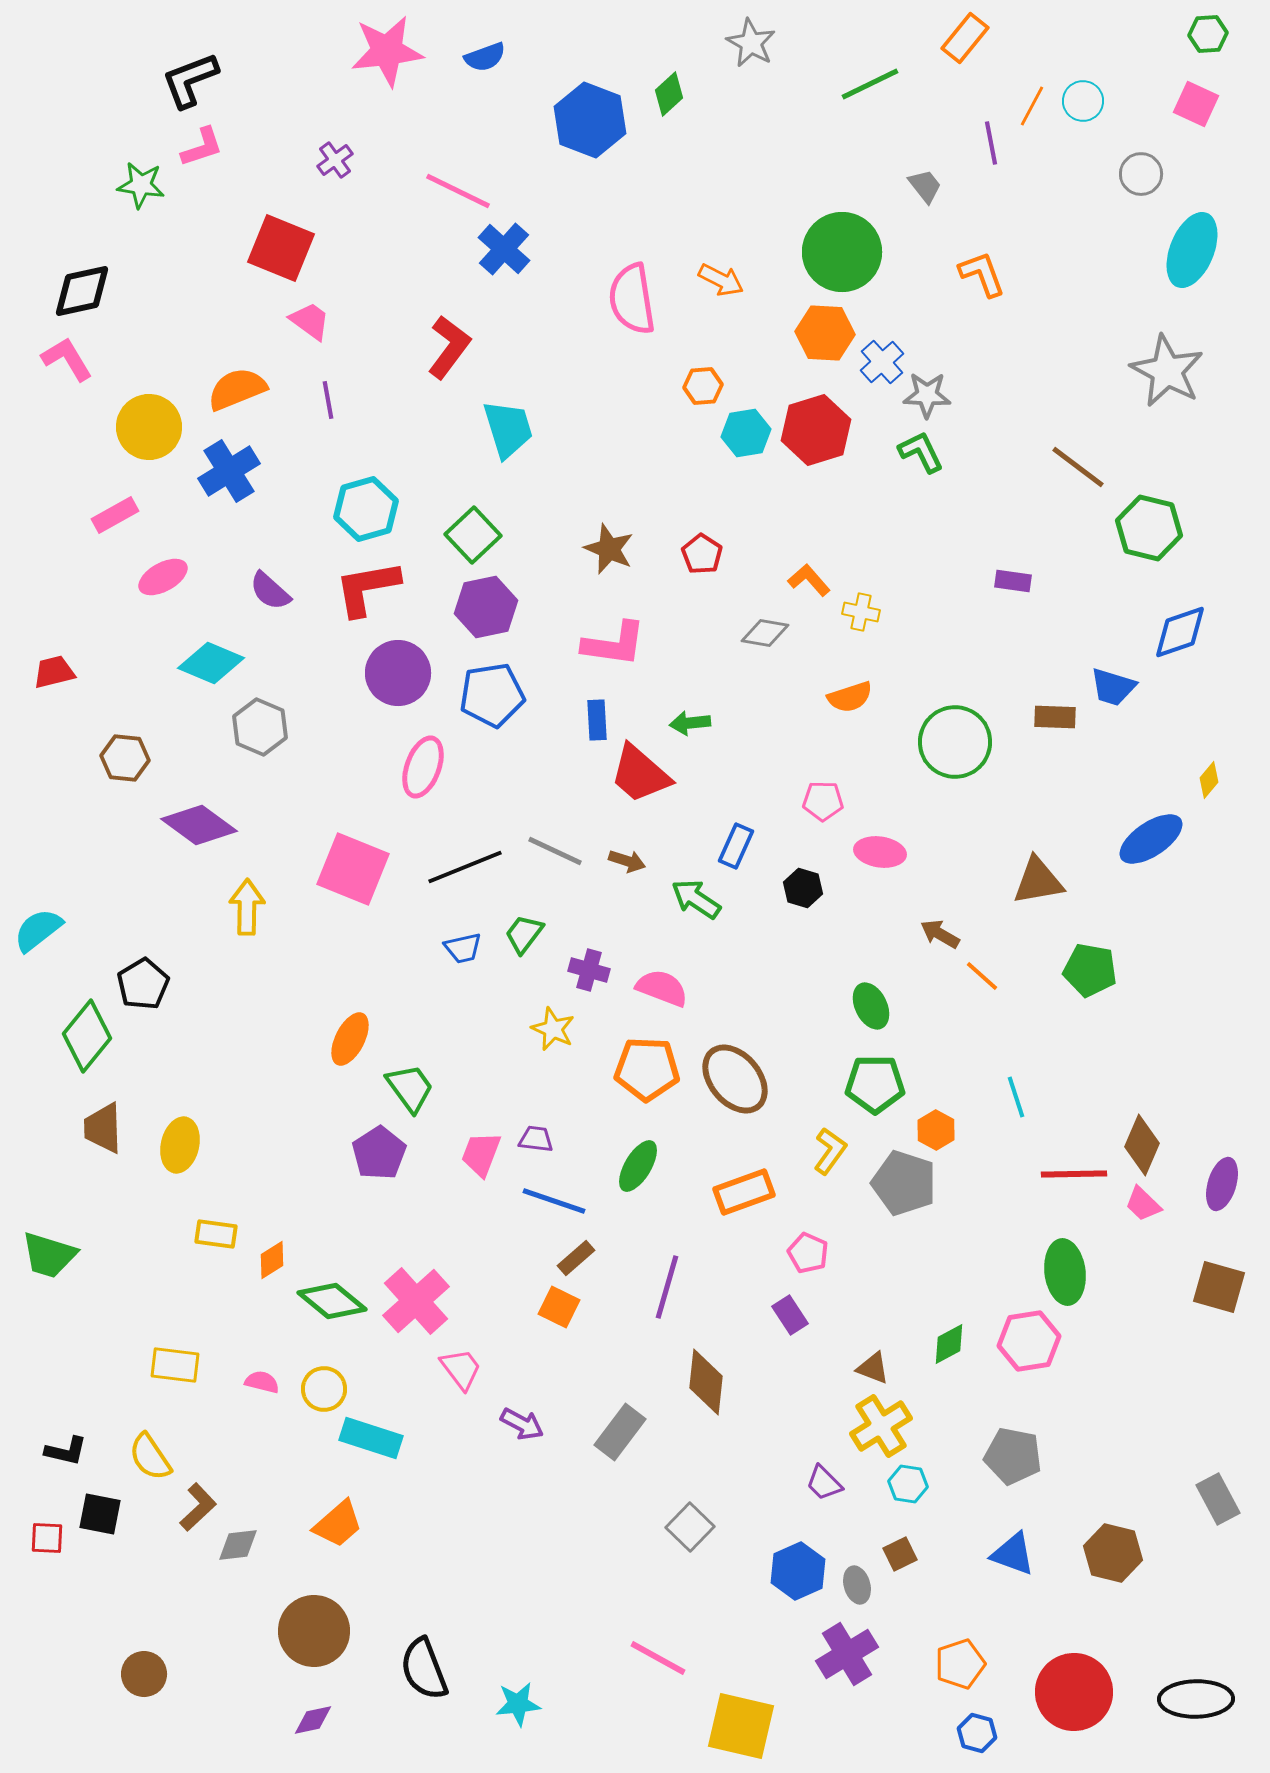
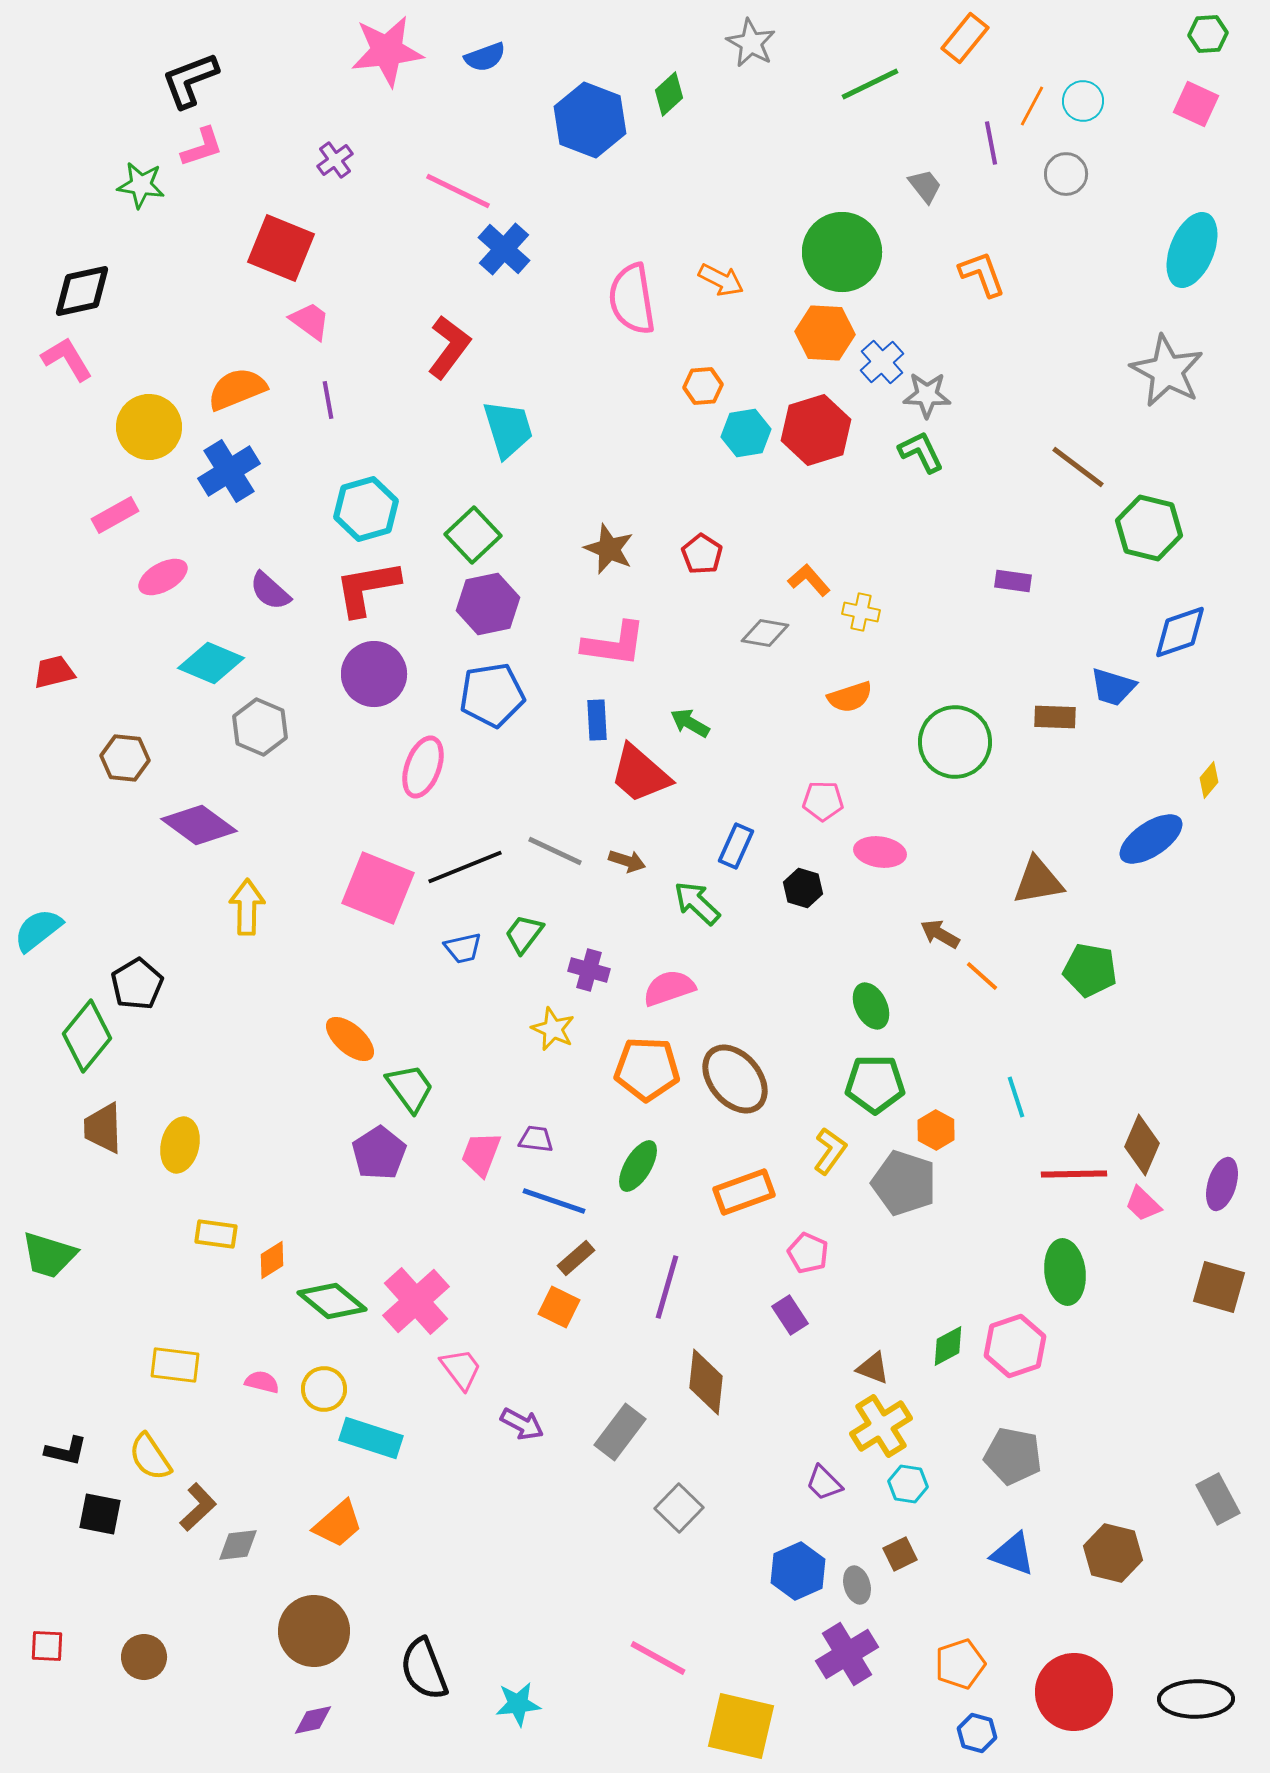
gray circle at (1141, 174): moved 75 px left
purple hexagon at (486, 607): moved 2 px right, 3 px up
purple circle at (398, 673): moved 24 px left, 1 px down
green arrow at (690, 723): rotated 36 degrees clockwise
pink square at (353, 869): moved 25 px right, 19 px down
green arrow at (696, 899): moved 1 px right, 4 px down; rotated 9 degrees clockwise
black pentagon at (143, 984): moved 6 px left
pink semicircle at (662, 988): moved 7 px right; rotated 40 degrees counterclockwise
orange ellipse at (350, 1039): rotated 76 degrees counterclockwise
pink hexagon at (1029, 1341): moved 14 px left, 5 px down; rotated 10 degrees counterclockwise
green diamond at (949, 1344): moved 1 px left, 2 px down
gray square at (690, 1527): moved 11 px left, 19 px up
red square at (47, 1538): moved 108 px down
brown circle at (144, 1674): moved 17 px up
